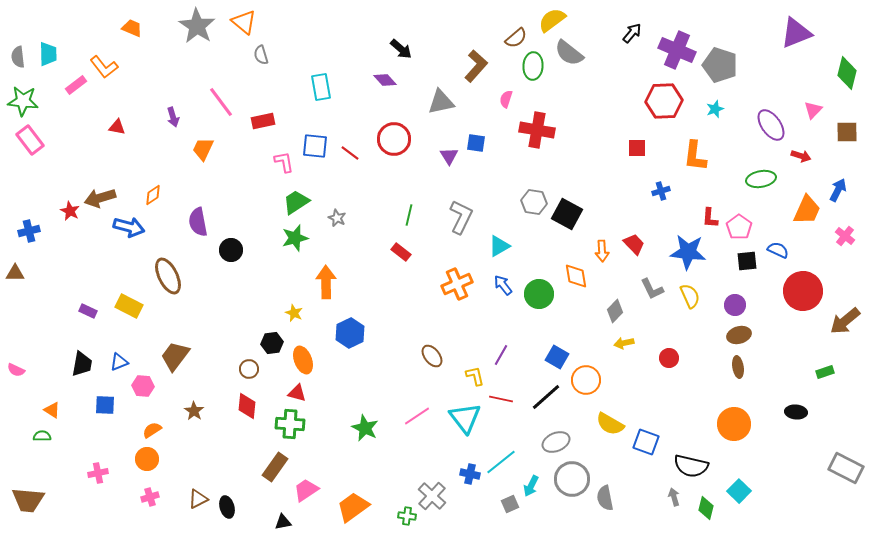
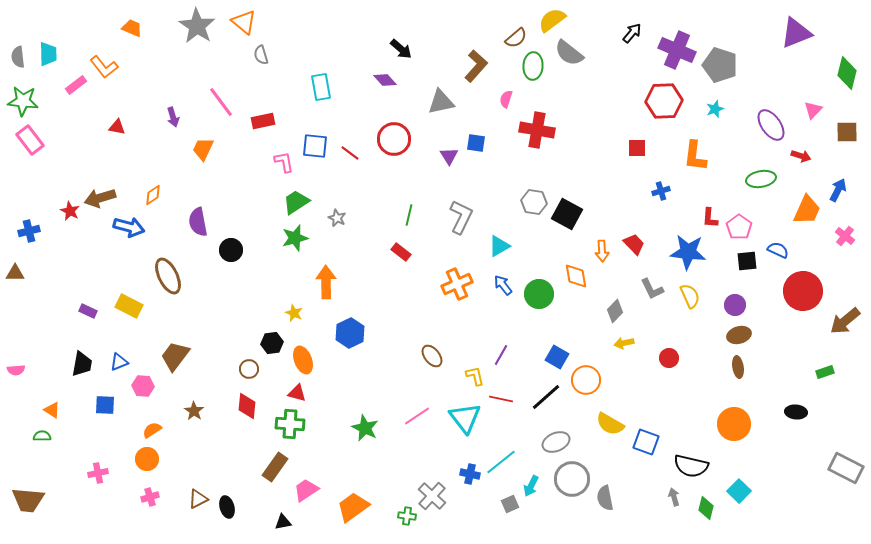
pink semicircle at (16, 370): rotated 30 degrees counterclockwise
